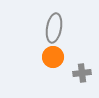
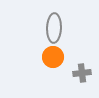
gray ellipse: rotated 8 degrees counterclockwise
